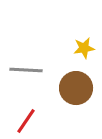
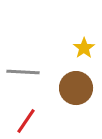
yellow star: rotated 25 degrees counterclockwise
gray line: moved 3 px left, 2 px down
